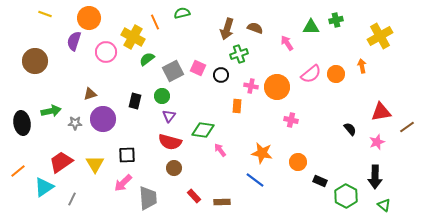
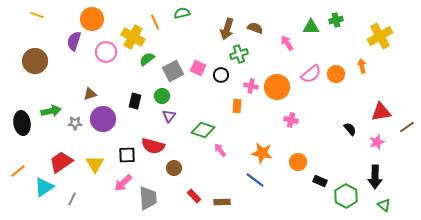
yellow line at (45, 14): moved 8 px left, 1 px down
orange circle at (89, 18): moved 3 px right, 1 px down
green diamond at (203, 130): rotated 10 degrees clockwise
red semicircle at (170, 142): moved 17 px left, 4 px down
